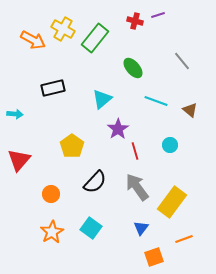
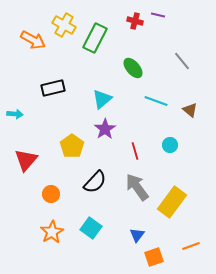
purple line: rotated 32 degrees clockwise
yellow cross: moved 1 px right, 4 px up
green rectangle: rotated 12 degrees counterclockwise
purple star: moved 13 px left
red triangle: moved 7 px right
blue triangle: moved 4 px left, 7 px down
orange line: moved 7 px right, 7 px down
